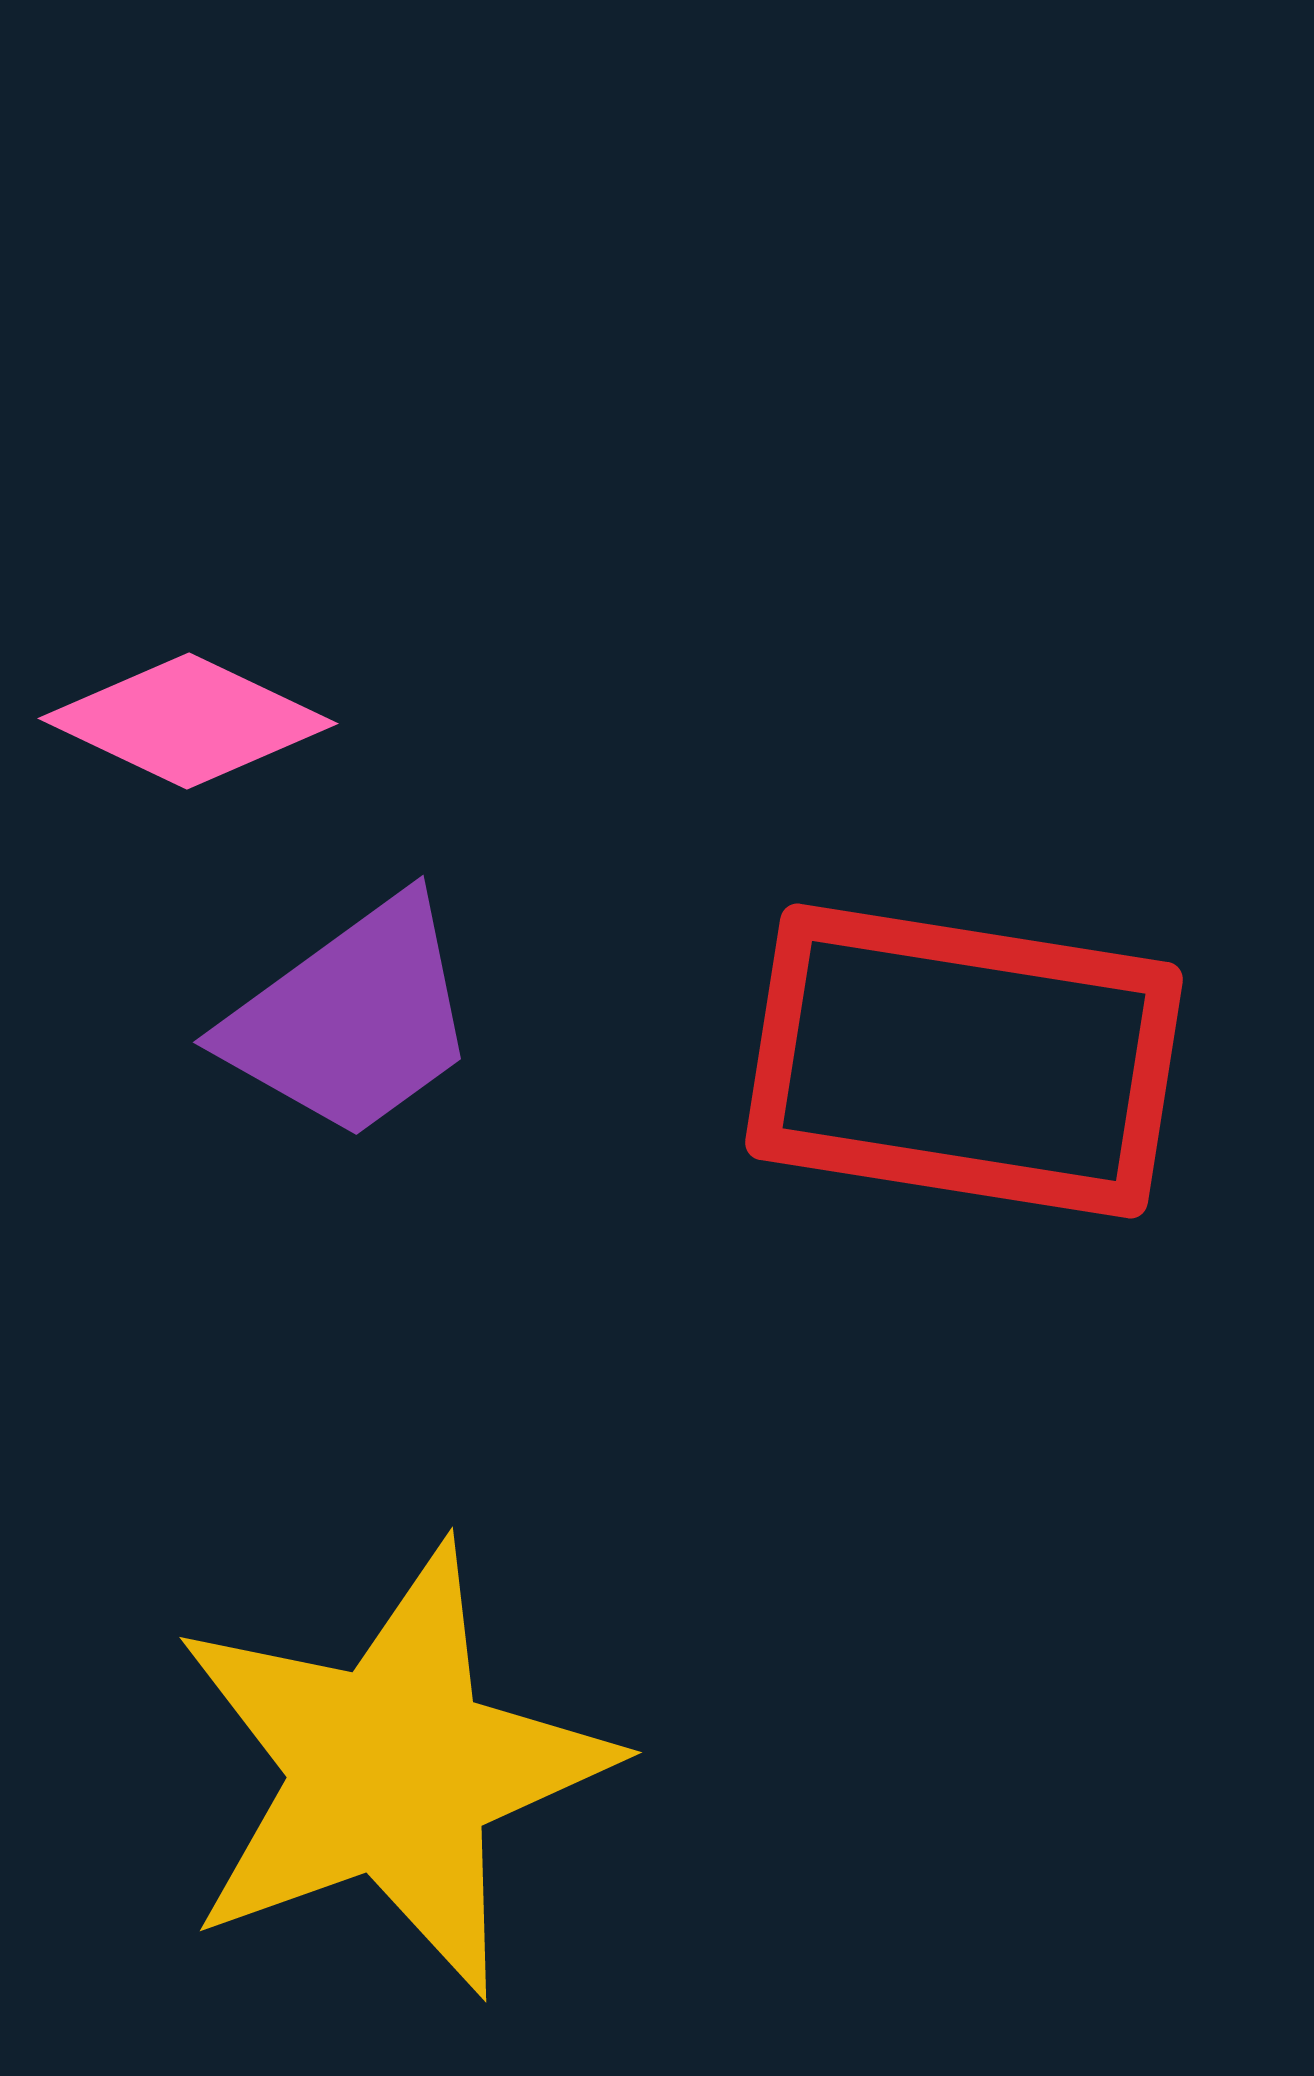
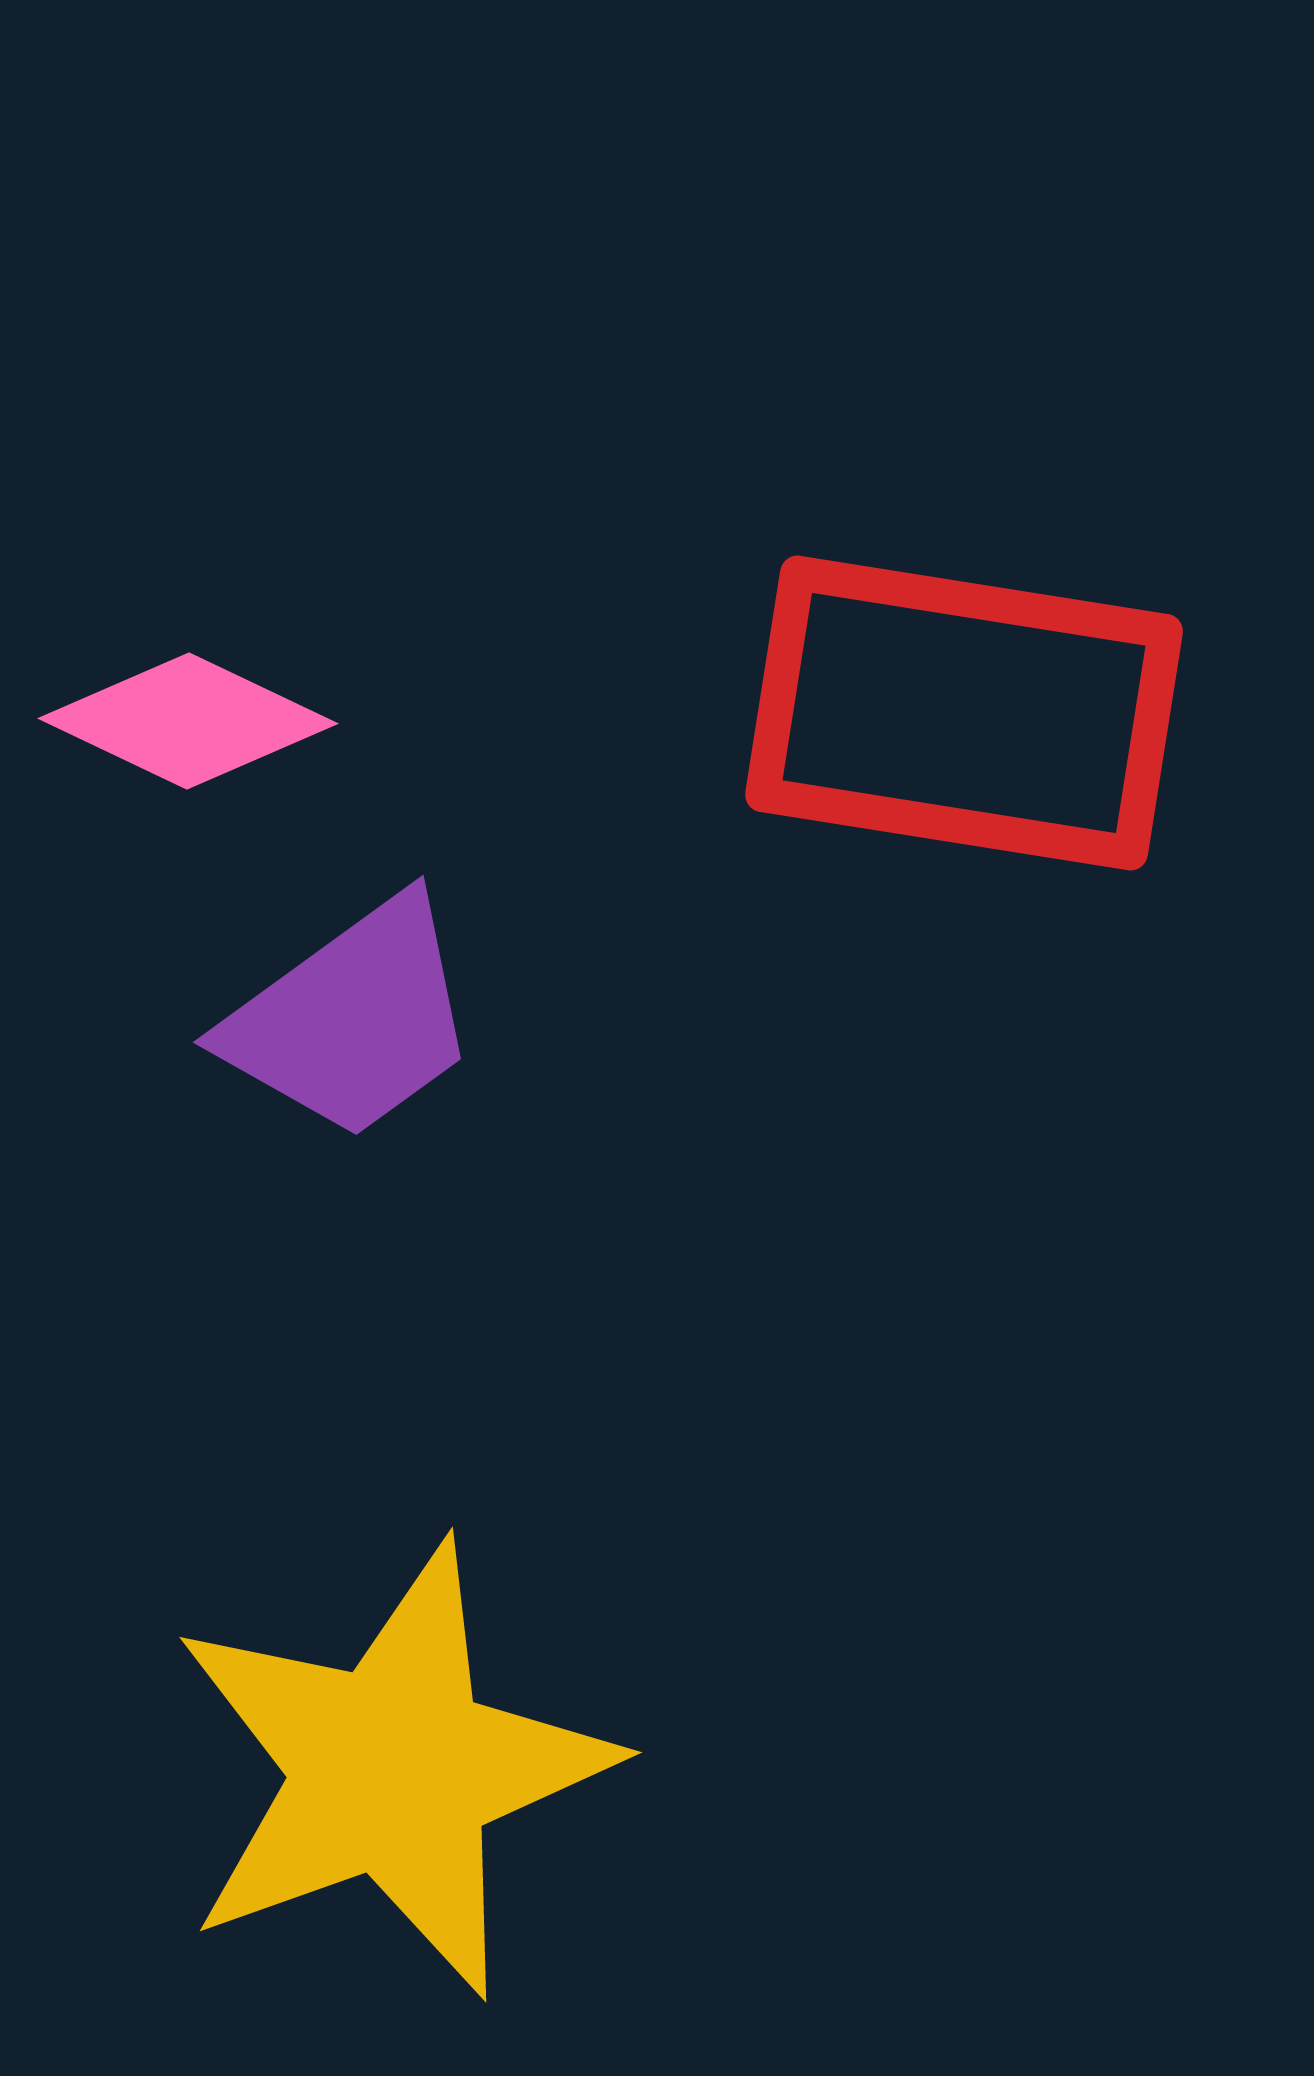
red rectangle: moved 348 px up
